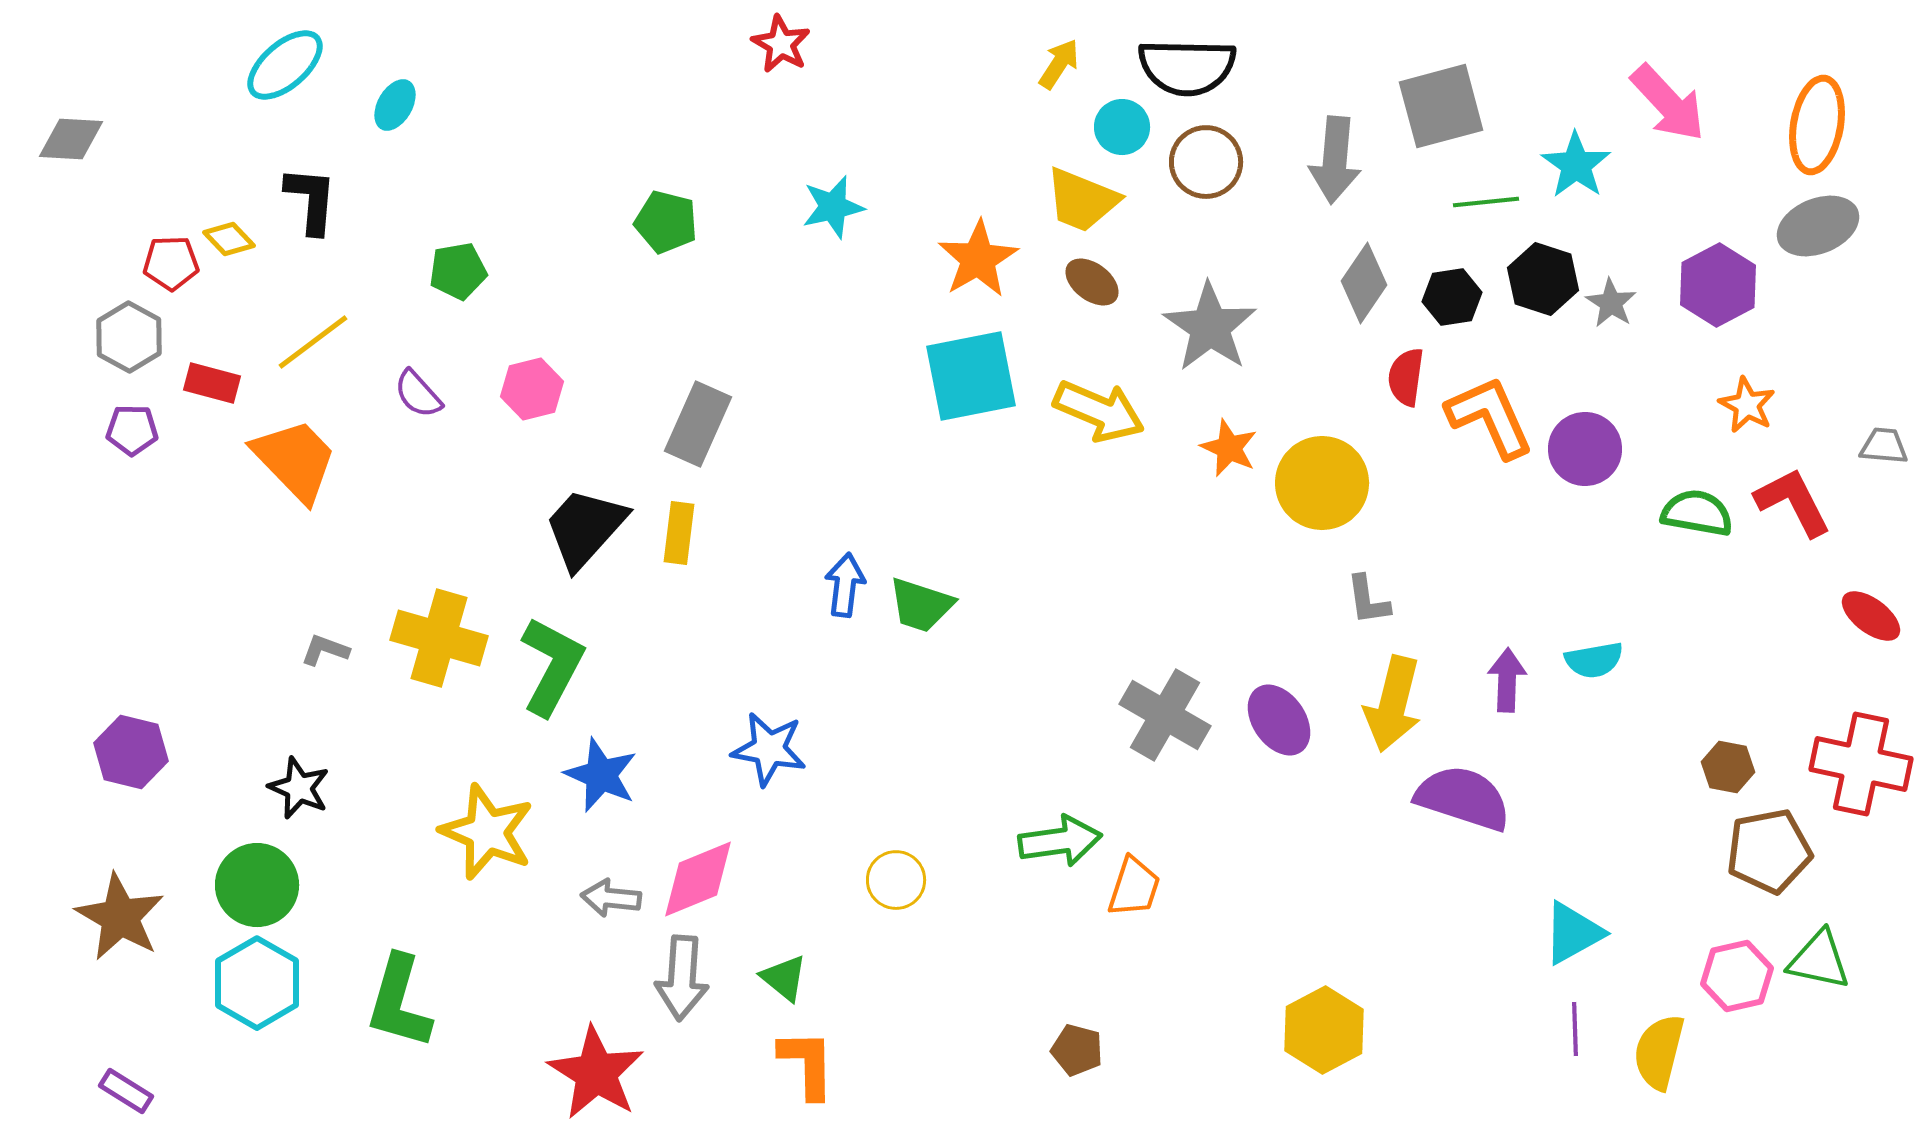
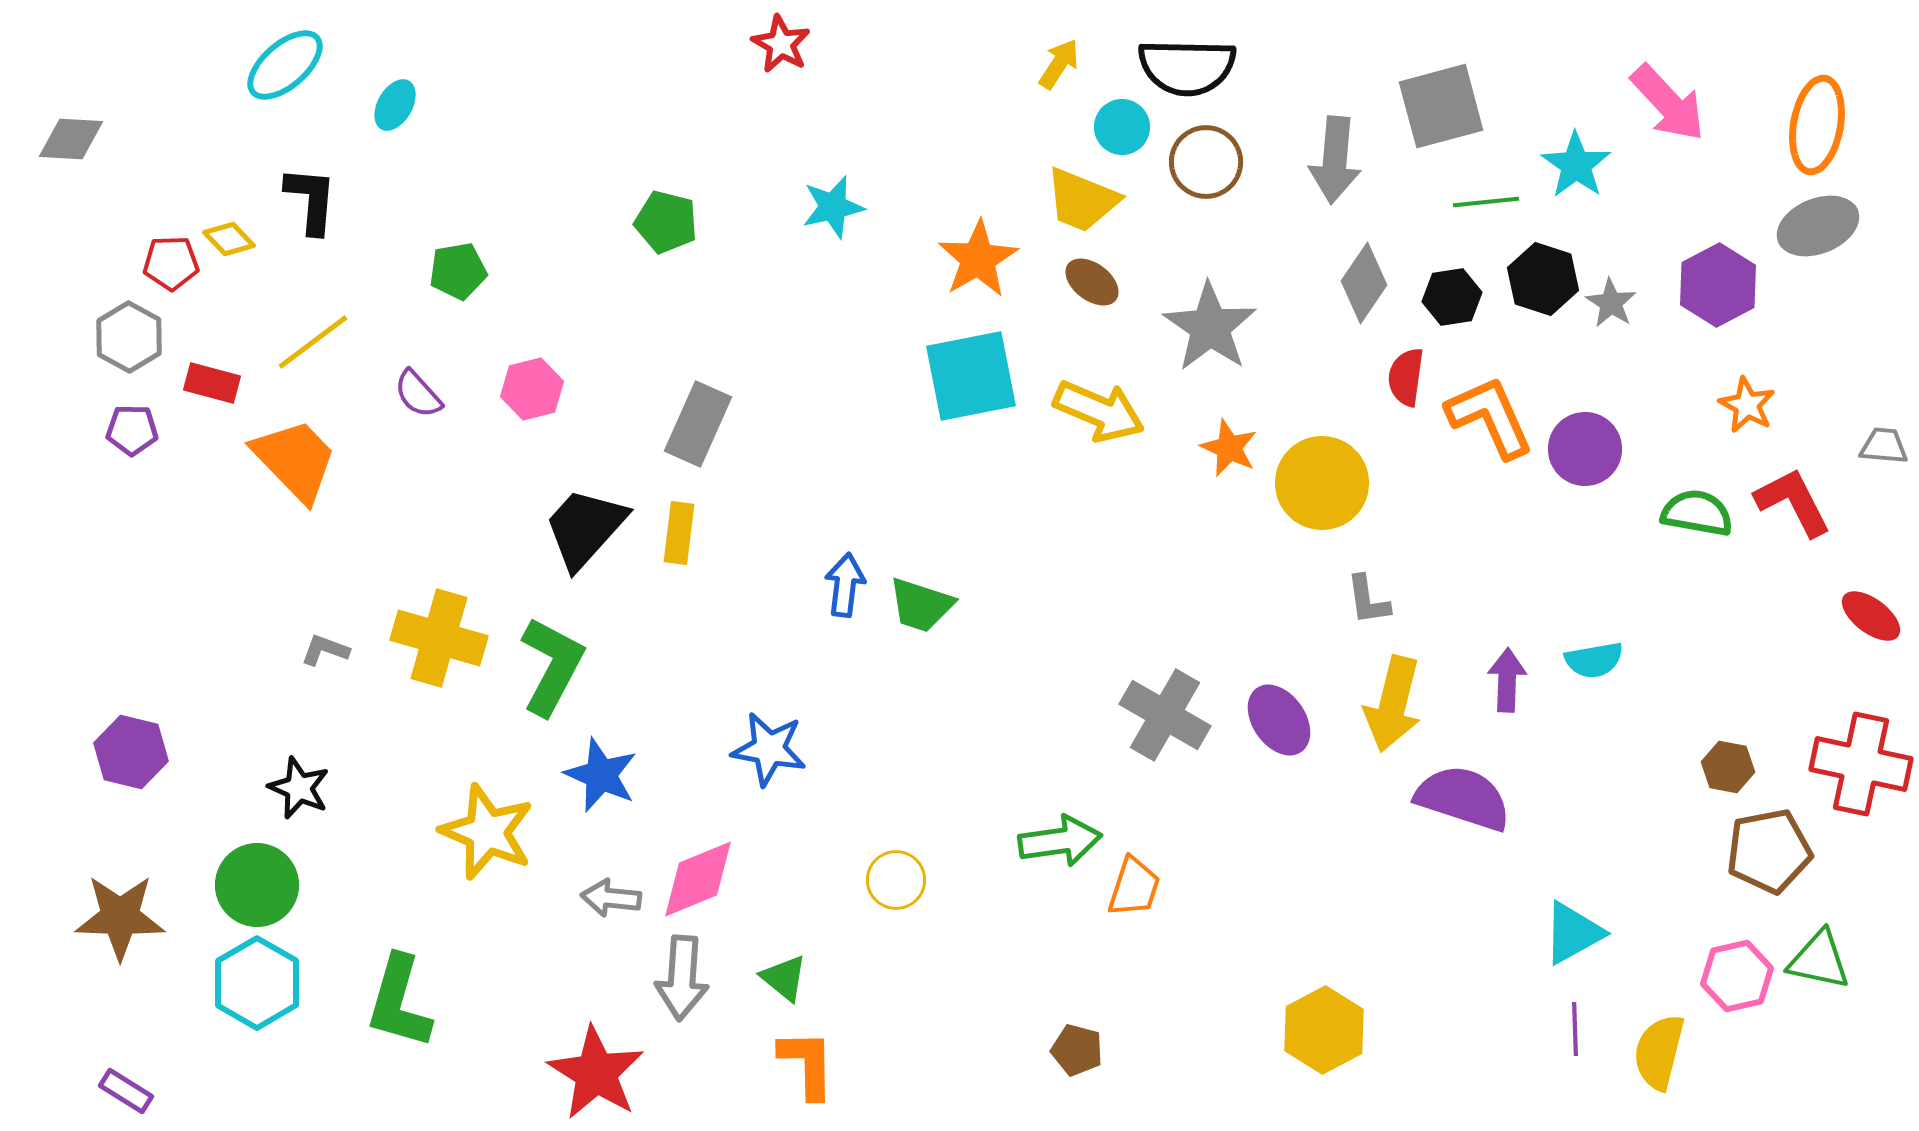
brown star at (120, 917): rotated 28 degrees counterclockwise
